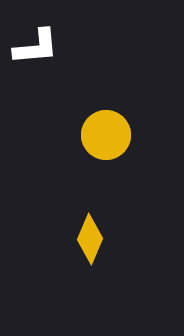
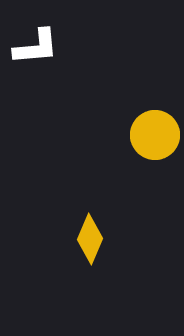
yellow circle: moved 49 px right
